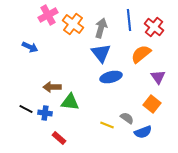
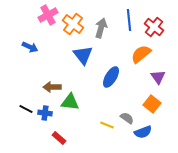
blue triangle: moved 18 px left, 2 px down
blue ellipse: rotated 45 degrees counterclockwise
